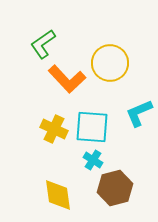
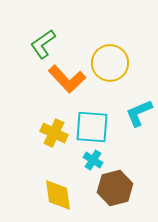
yellow cross: moved 4 px down
